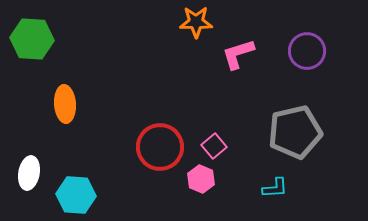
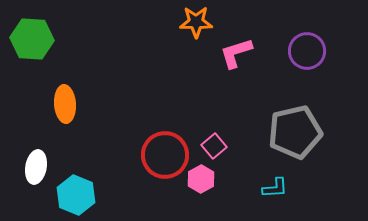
pink L-shape: moved 2 px left, 1 px up
red circle: moved 5 px right, 8 px down
white ellipse: moved 7 px right, 6 px up
pink hexagon: rotated 8 degrees clockwise
cyan hexagon: rotated 18 degrees clockwise
